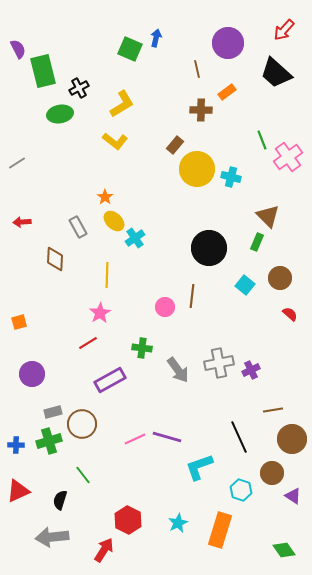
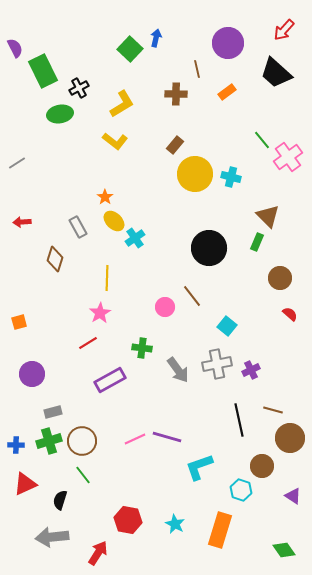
purple semicircle at (18, 49): moved 3 px left, 1 px up
green square at (130, 49): rotated 20 degrees clockwise
green rectangle at (43, 71): rotated 12 degrees counterclockwise
brown cross at (201, 110): moved 25 px left, 16 px up
green line at (262, 140): rotated 18 degrees counterclockwise
yellow circle at (197, 169): moved 2 px left, 5 px down
brown diamond at (55, 259): rotated 15 degrees clockwise
yellow line at (107, 275): moved 3 px down
cyan square at (245, 285): moved 18 px left, 41 px down
brown line at (192, 296): rotated 45 degrees counterclockwise
gray cross at (219, 363): moved 2 px left, 1 px down
brown line at (273, 410): rotated 24 degrees clockwise
brown circle at (82, 424): moved 17 px down
black line at (239, 437): moved 17 px up; rotated 12 degrees clockwise
brown circle at (292, 439): moved 2 px left, 1 px up
brown circle at (272, 473): moved 10 px left, 7 px up
red triangle at (18, 491): moved 7 px right, 7 px up
red hexagon at (128, 520): rotated 16 degrees counterclockwise
cyan star at (178, 523): moved 3 px left, 1 px down; rotated 18 degrees counterclockwise
red arrow at (104, 550): moved 6 px left, 3 px down
